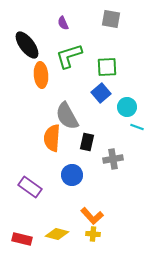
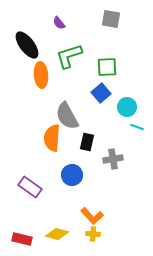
purple semicircle: moved 4 px left; rotated 16 degrees counterclockwise
